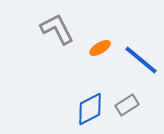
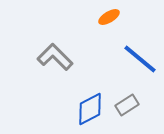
gray L-shape: moved 2 px left, 28 px down; rotated 18 degrees counterclockwise
orange ellipse: moved 9 px right, 31 px up
blue line: moved 1 px left, 1 px up
